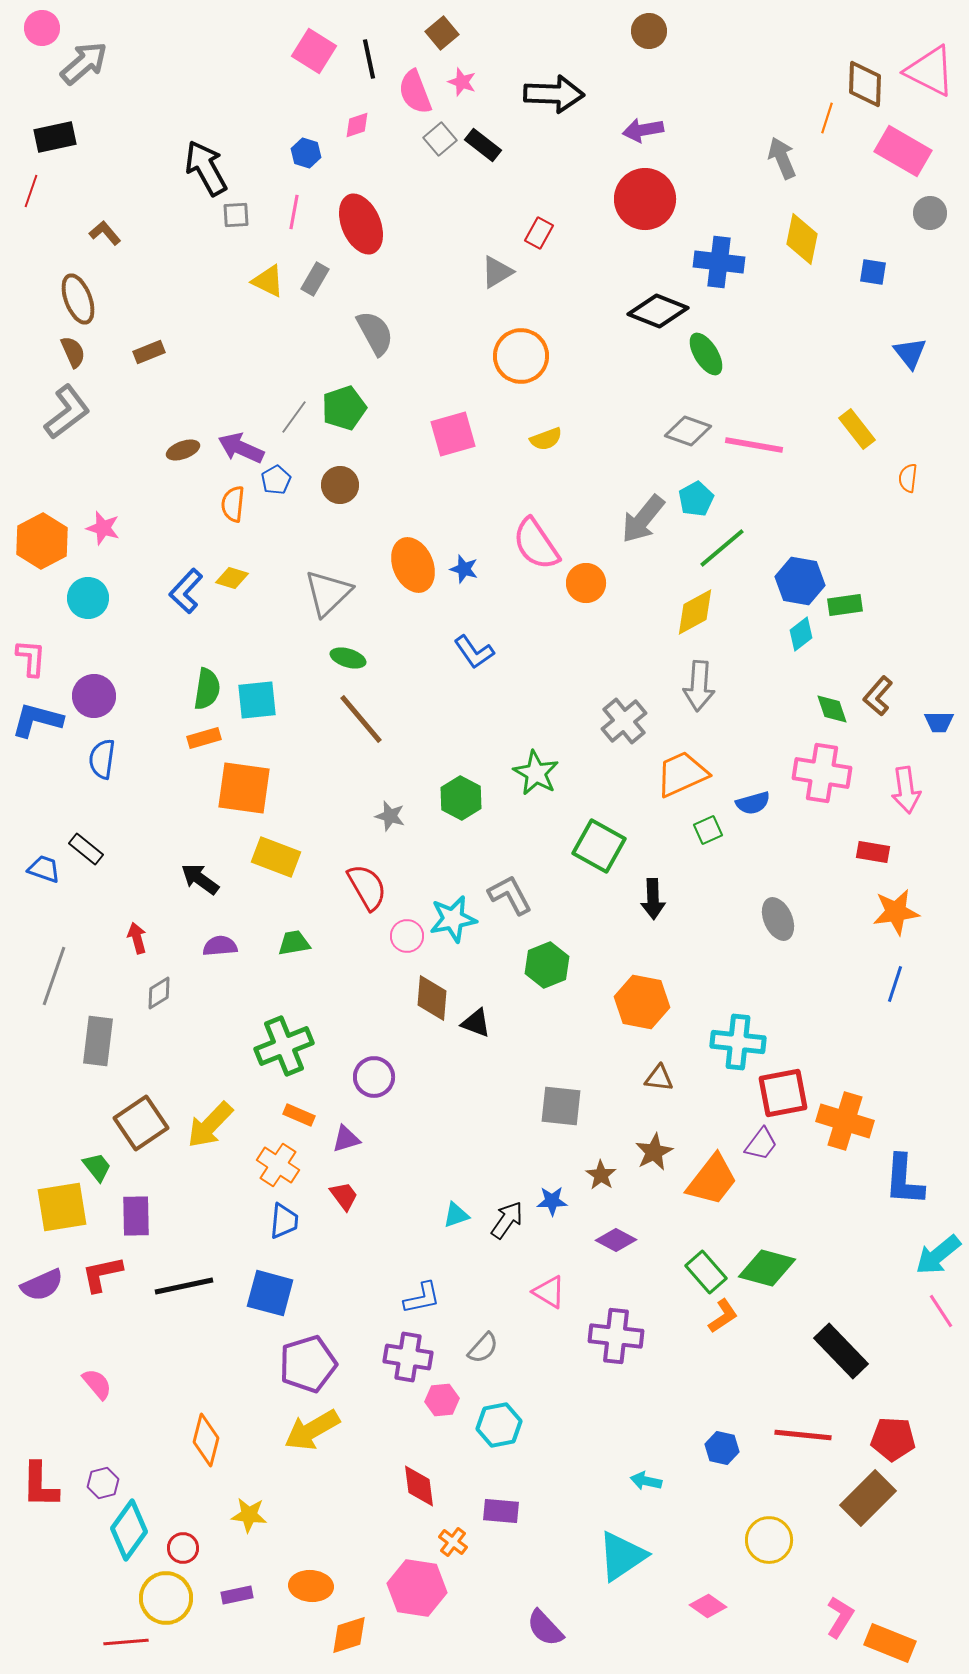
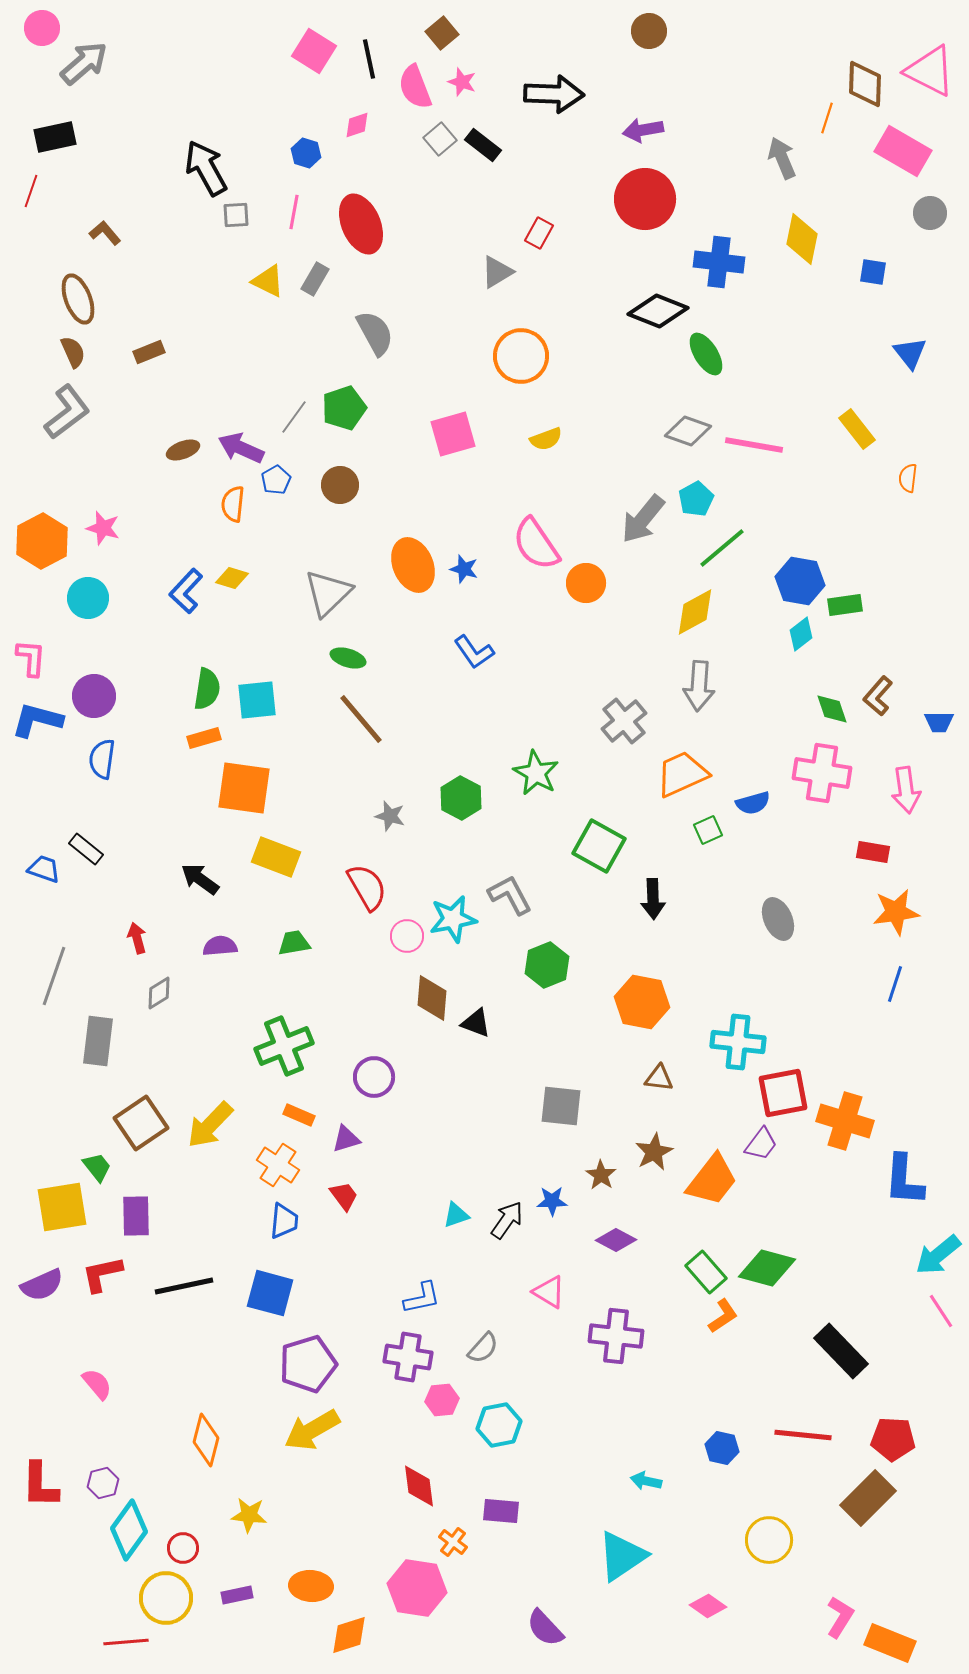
pink semicircle at (415, 92): moved 5 px up
